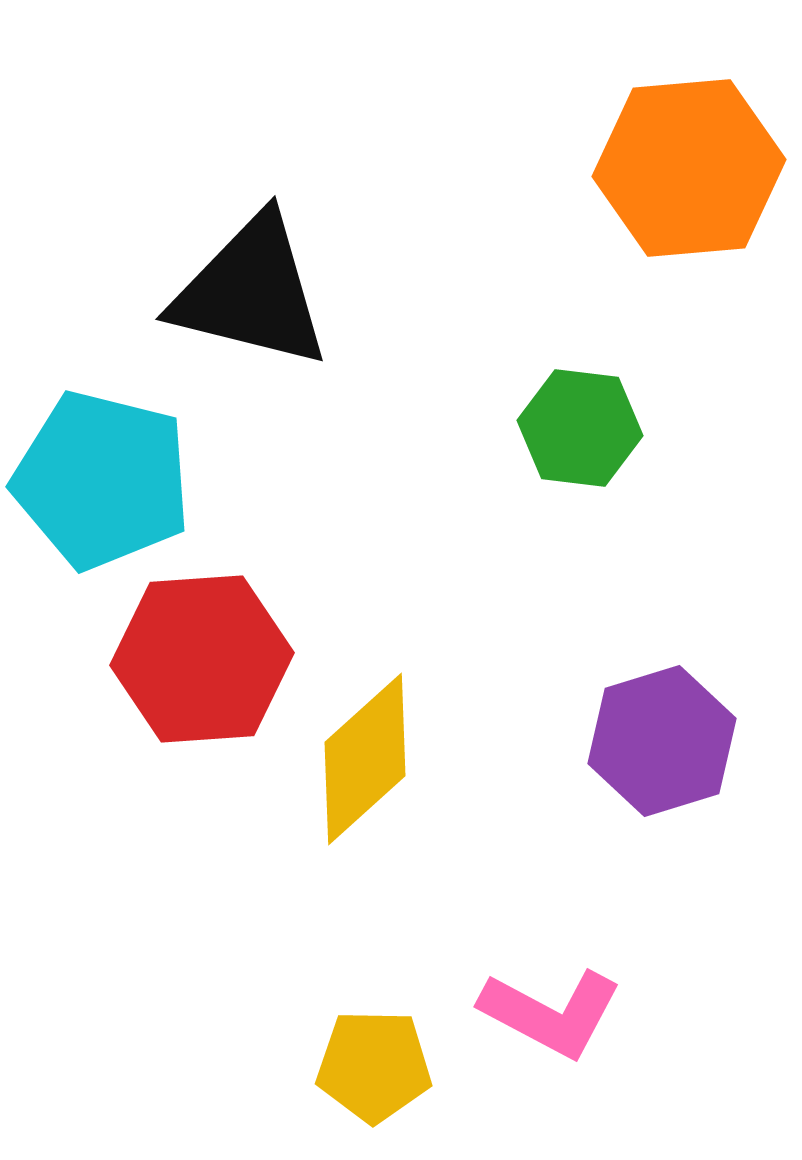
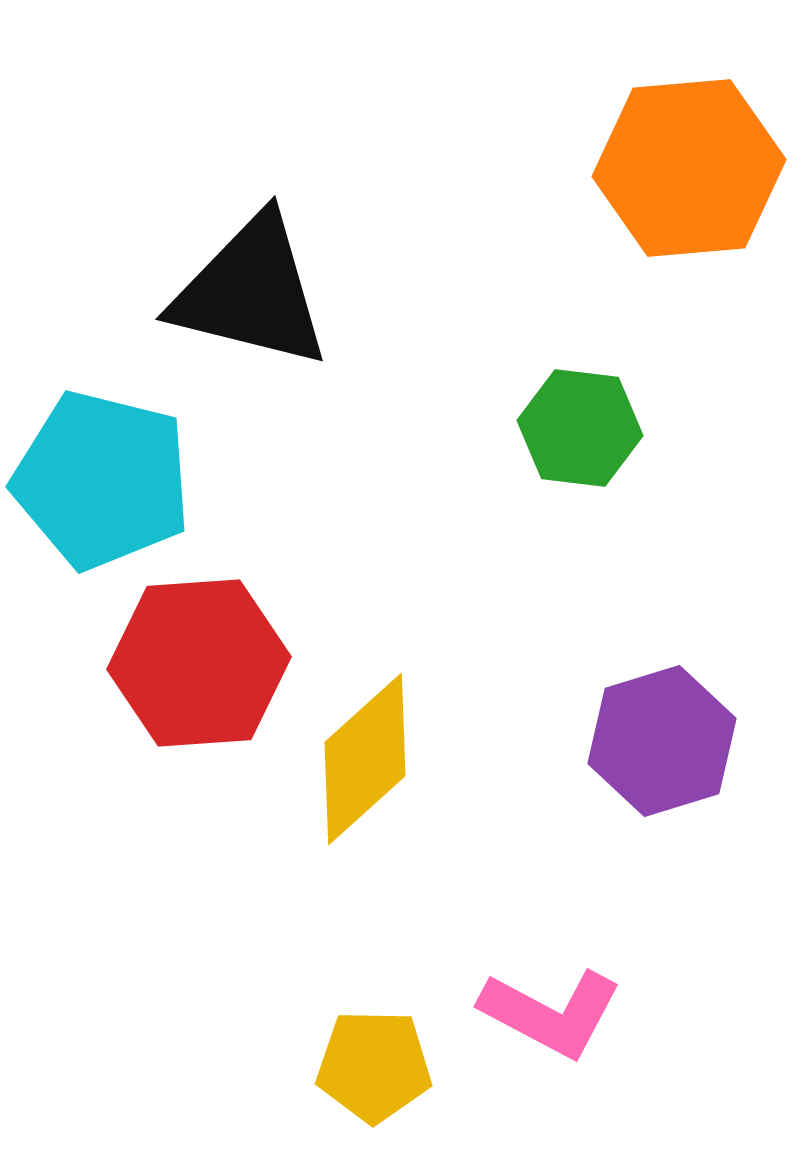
red hexagon: moved 3 px left, 4 px down
